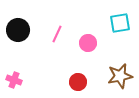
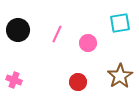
brown star: rotated 20 degrees counterclockwise
